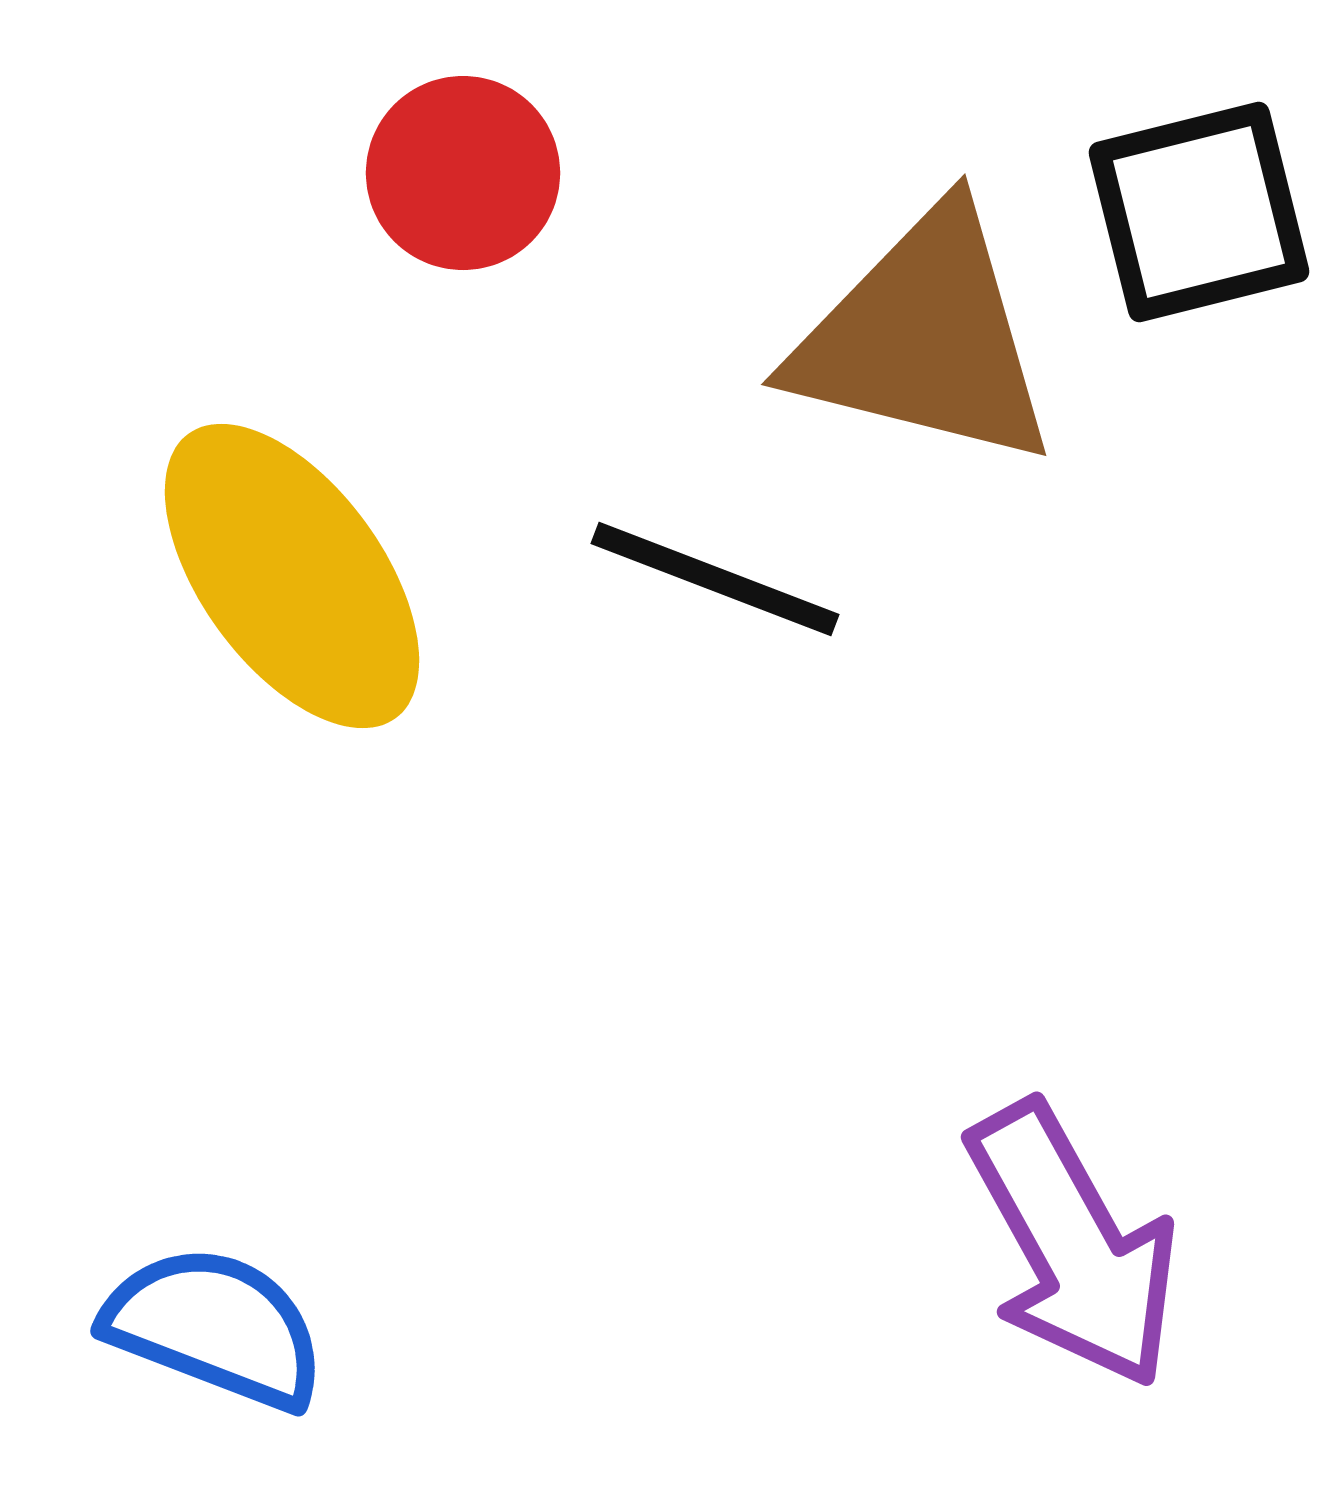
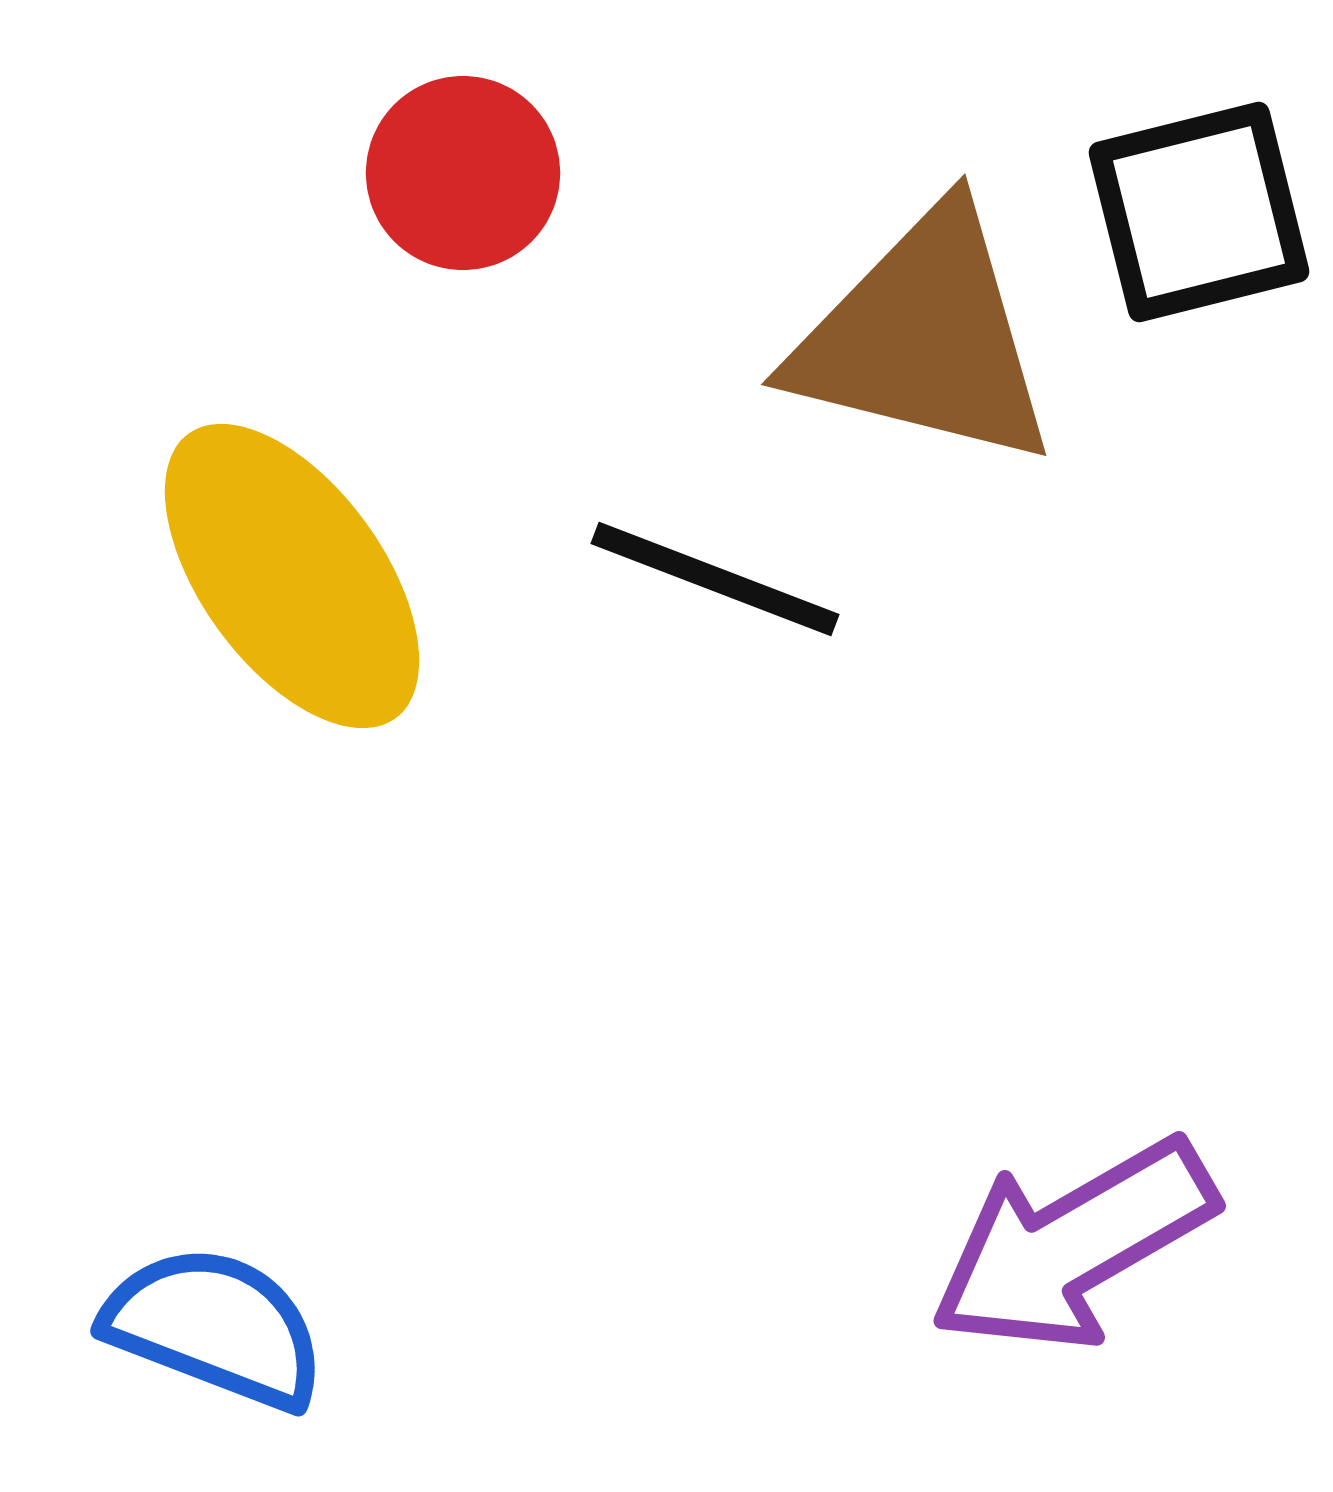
purple arrow: rotated 89 degrees clockwise
